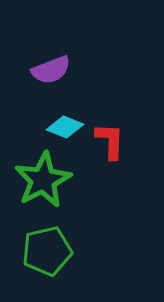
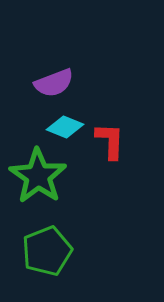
purple semicircle: moved 3 px right, 13 px down
green star: moved 5 px left, 4 px up; rotated 10 degrees counterclockwise
green pentagon: rotated 9 degrees counterclockwise
